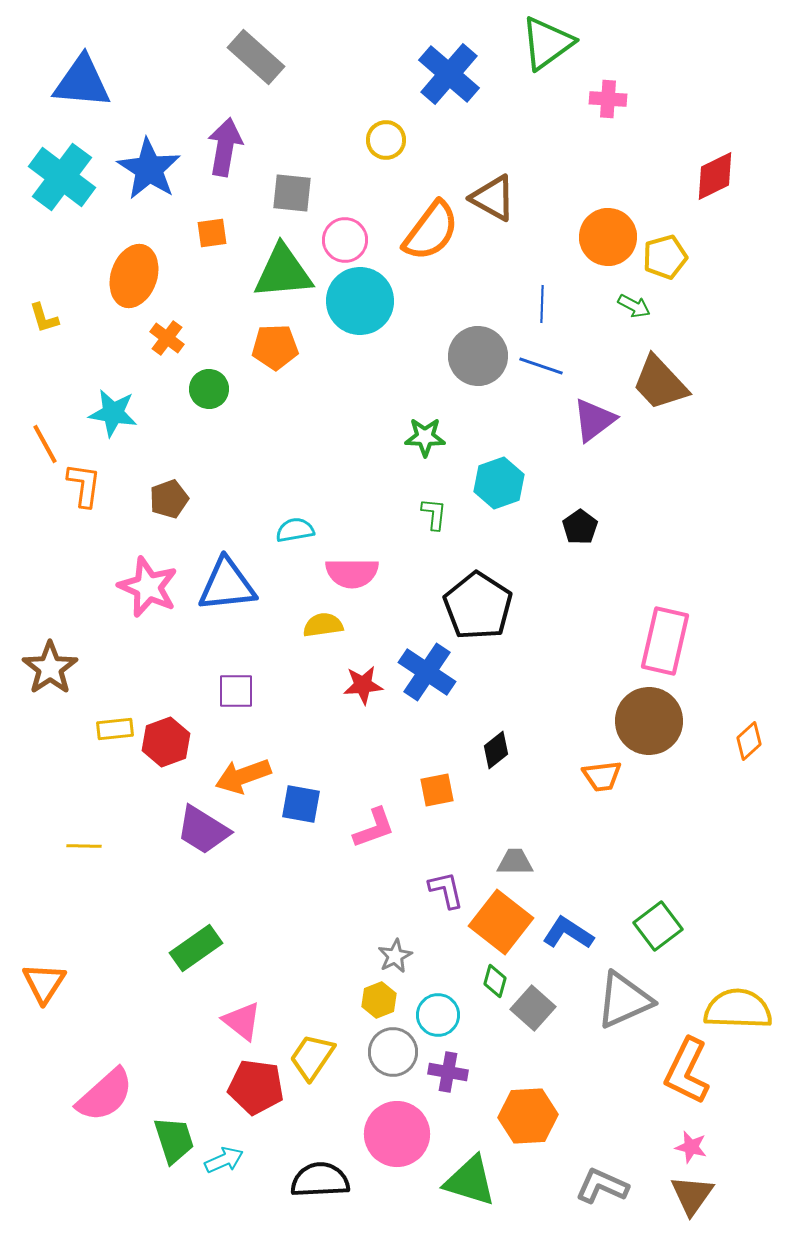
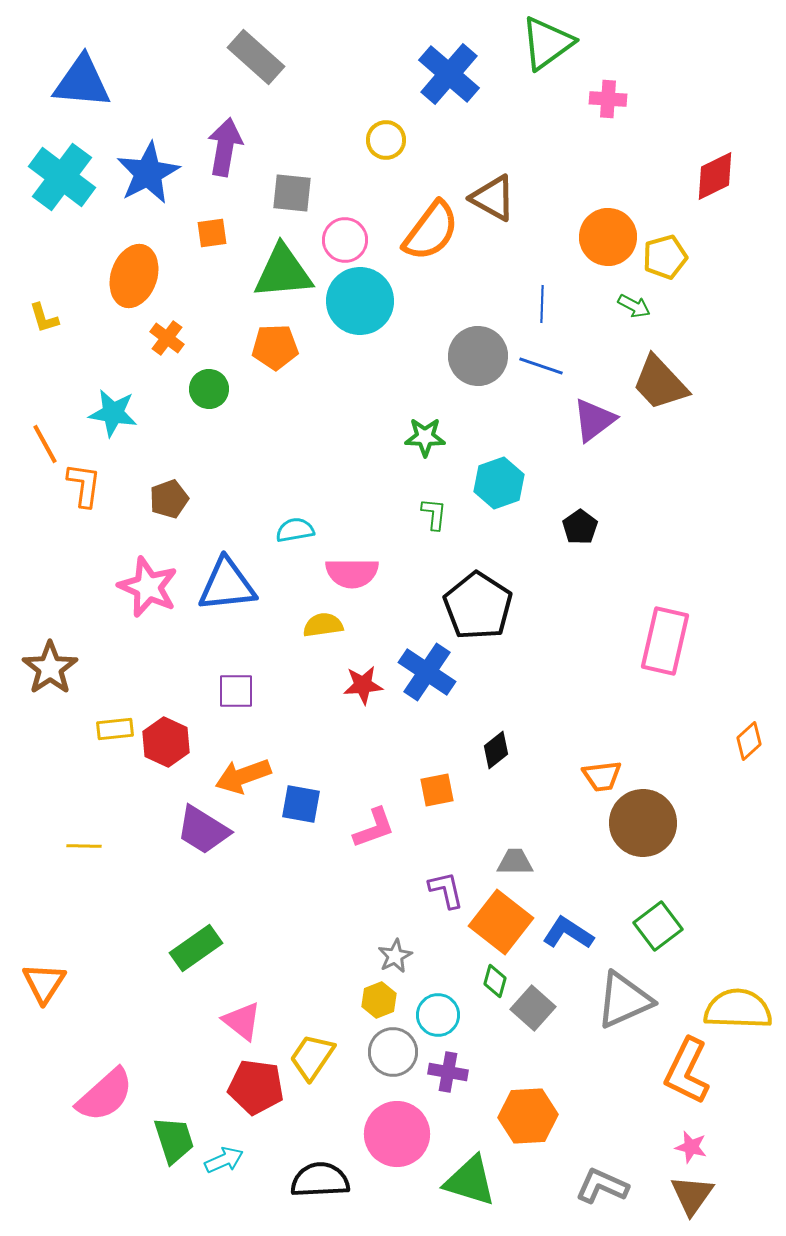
blue star at (149, 169): moved 1 px left, 4 px down; rotated 12 degrees clockwise
brown circle at (649, 721): moved 6 px left, 102 px down
red hexagon at (166, 742): rotated 15 degrees counterclockwise
